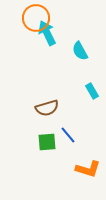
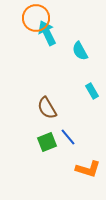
brown semicircle: rotated 75 degrees clockwise
blue line: moved 2 px down
green square: rotated 18 degrees counterclockwise
